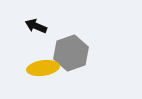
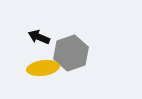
black arrow: moved 3 px right, 11 px down
